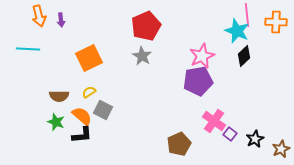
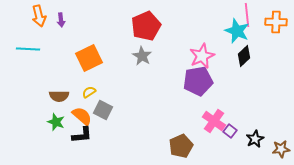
purple square: moved 3 px up
brown pentagon: moved 2 px right, 2 px down
brown star: rotated 18 degrees clockwise
